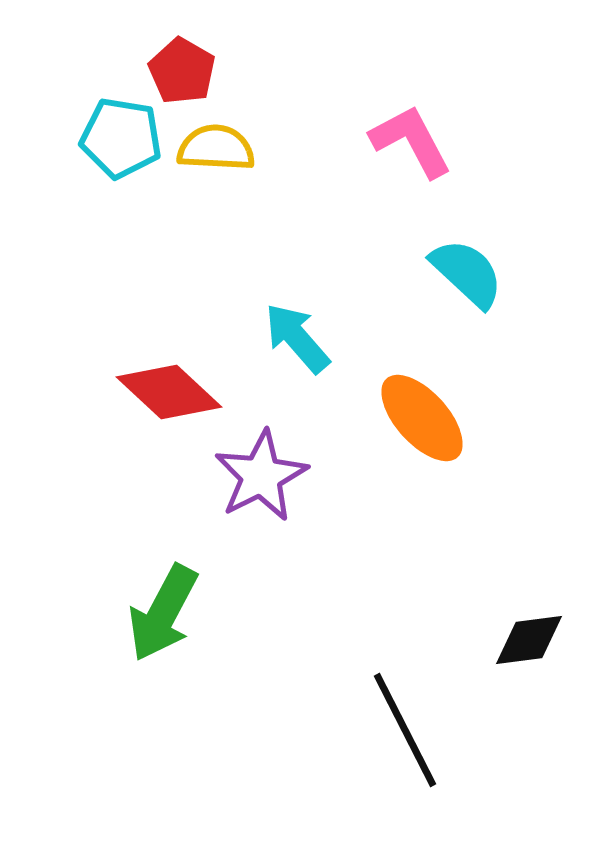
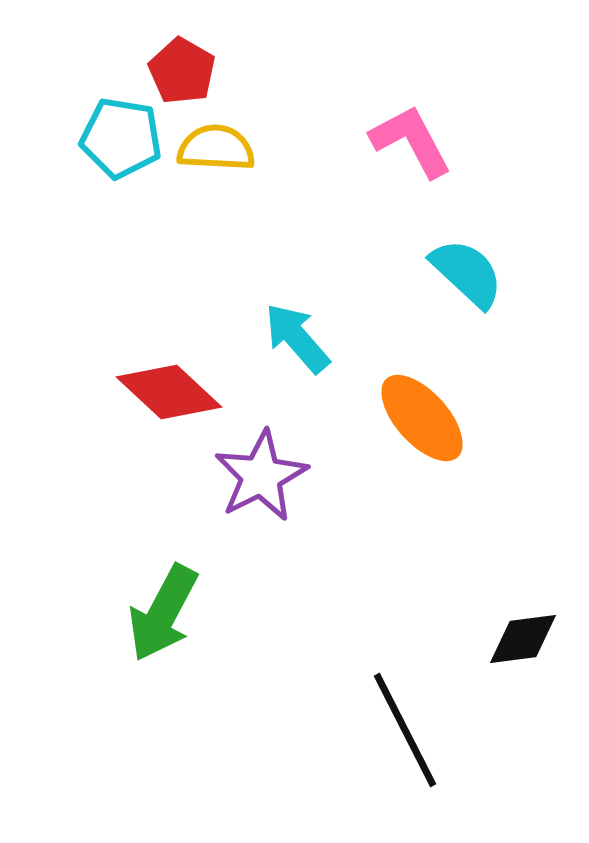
black diamond: moved 6 px left, 1 px up
